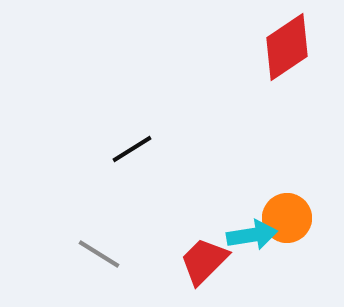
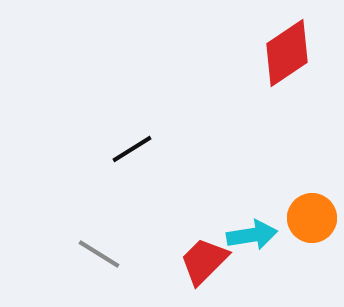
red diamond: moved 6 px down
orange circle: moved 25 px right
